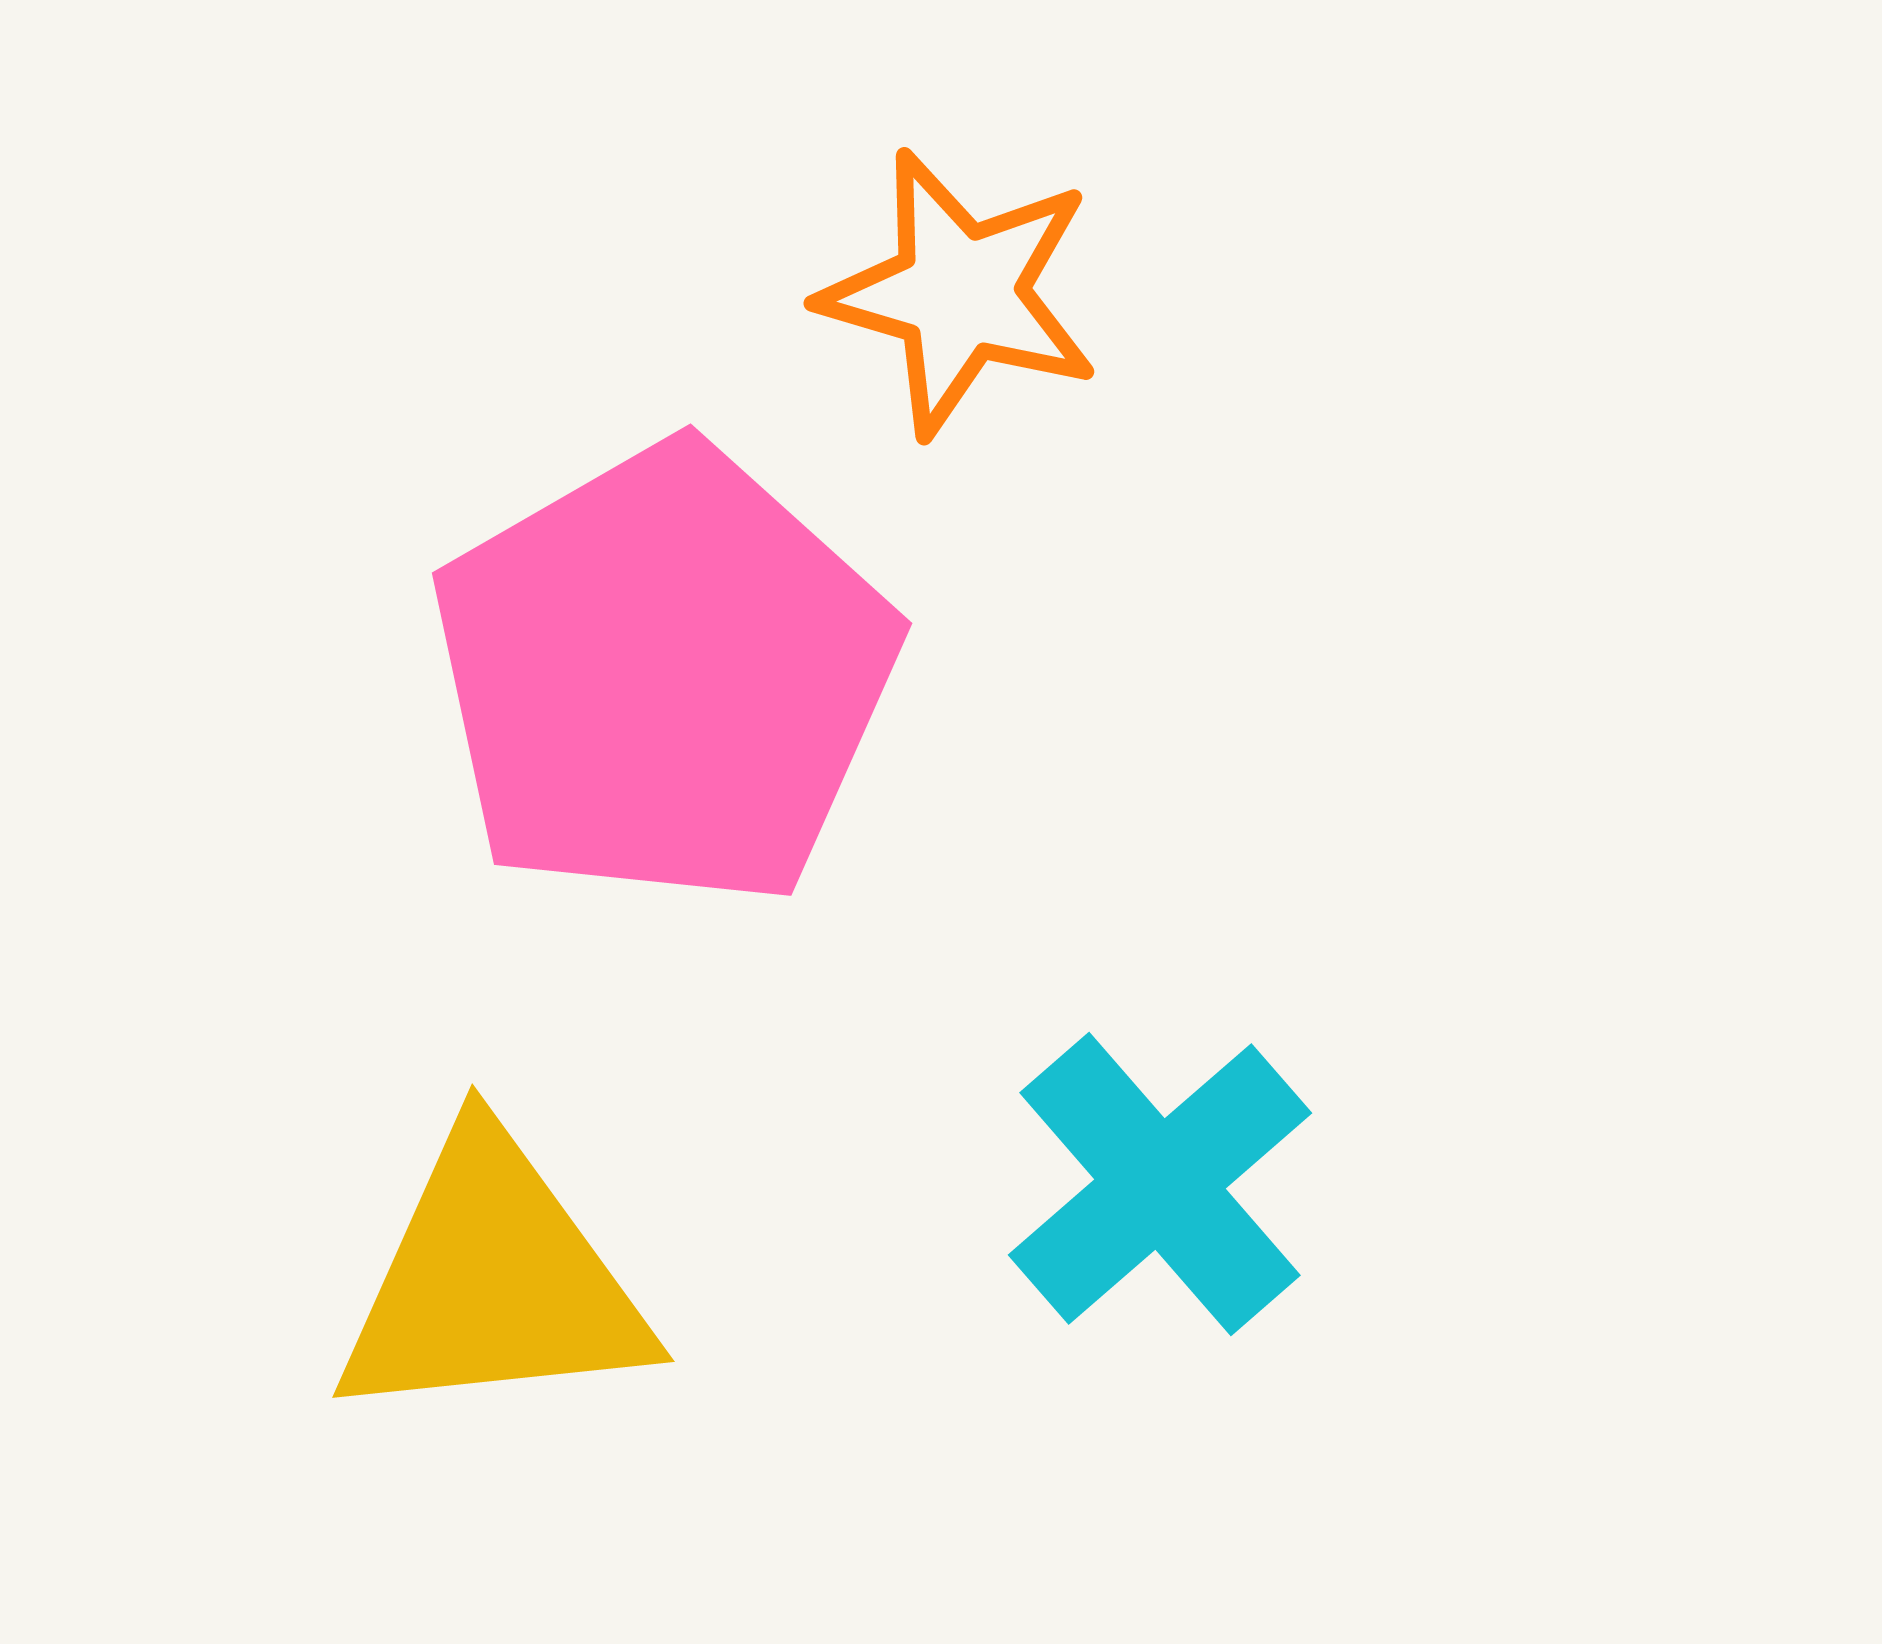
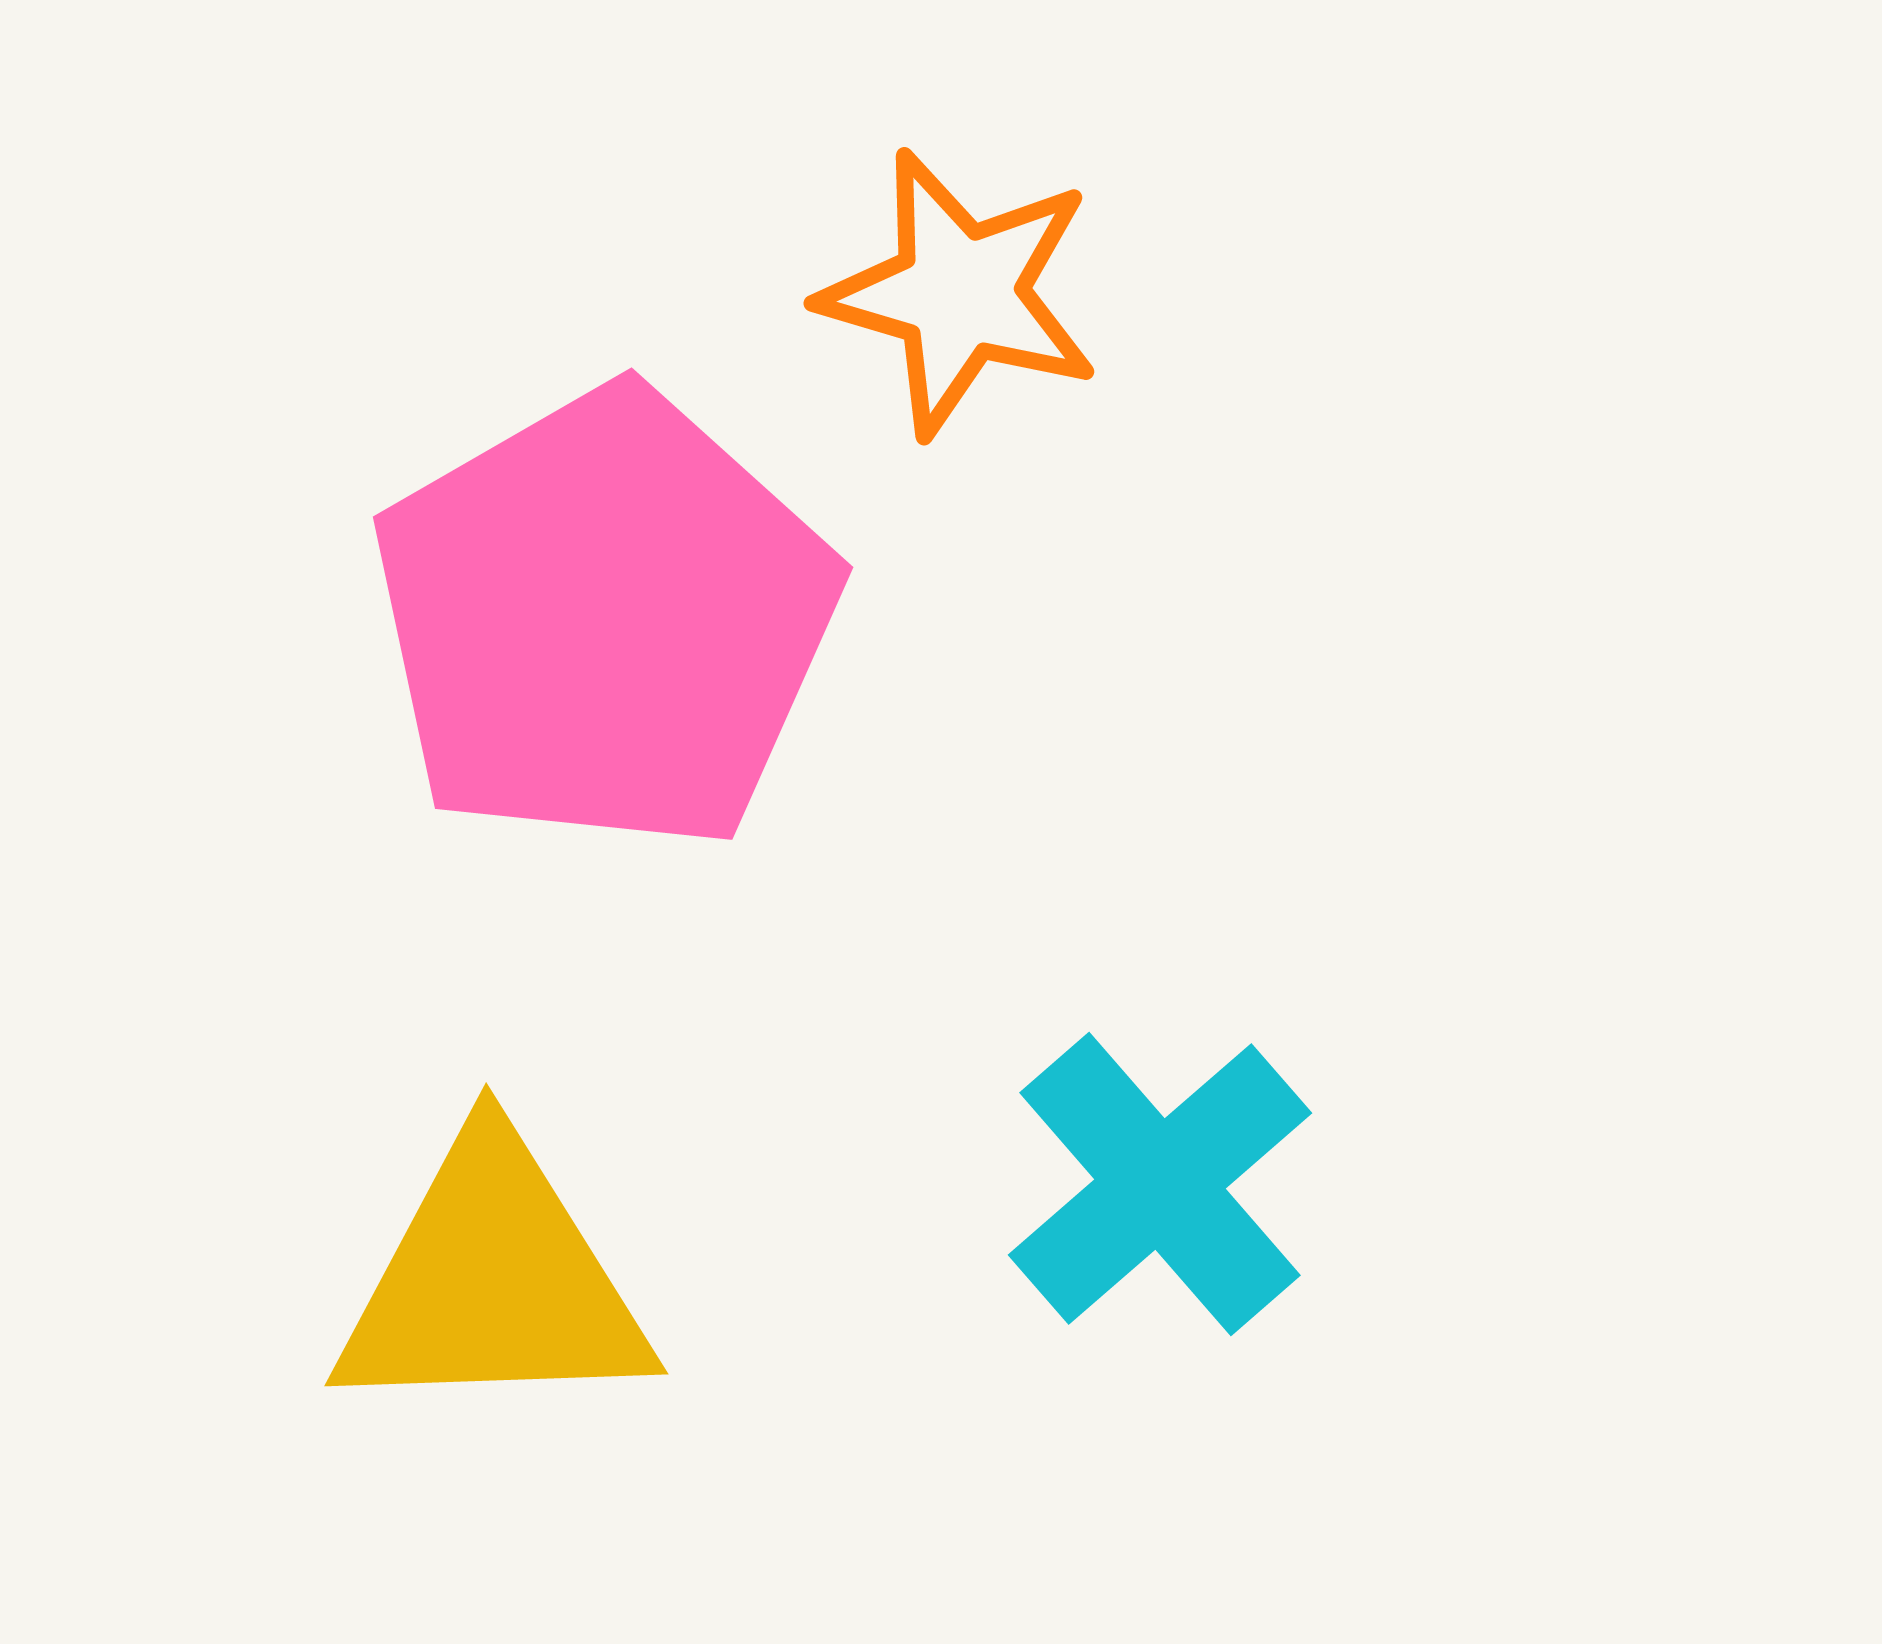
pink pentagon: moved 59 px left, 56 px up
yellow triangle: rotated 4 degrees clockwise
